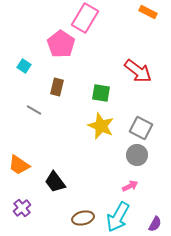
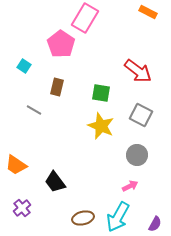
gray square: moved 13 px up
orange trapezoid: moved 3 px left
